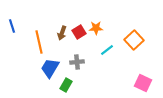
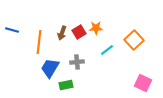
blue line: moved 4 px down; rotated 56 degrees counterclockwise
orange line: rotated 20 degrees clockwise
green rectangle: rotated 48 degrees clockwise
